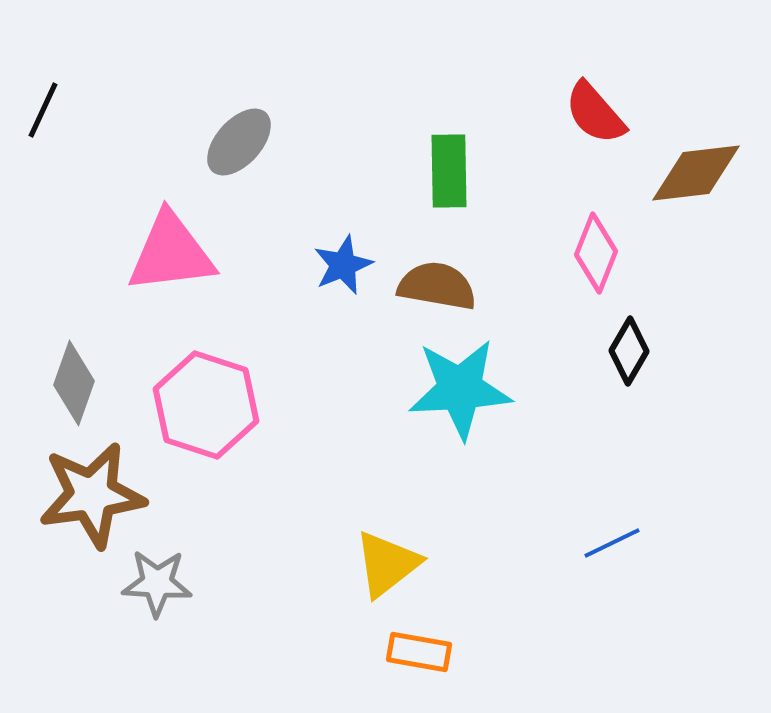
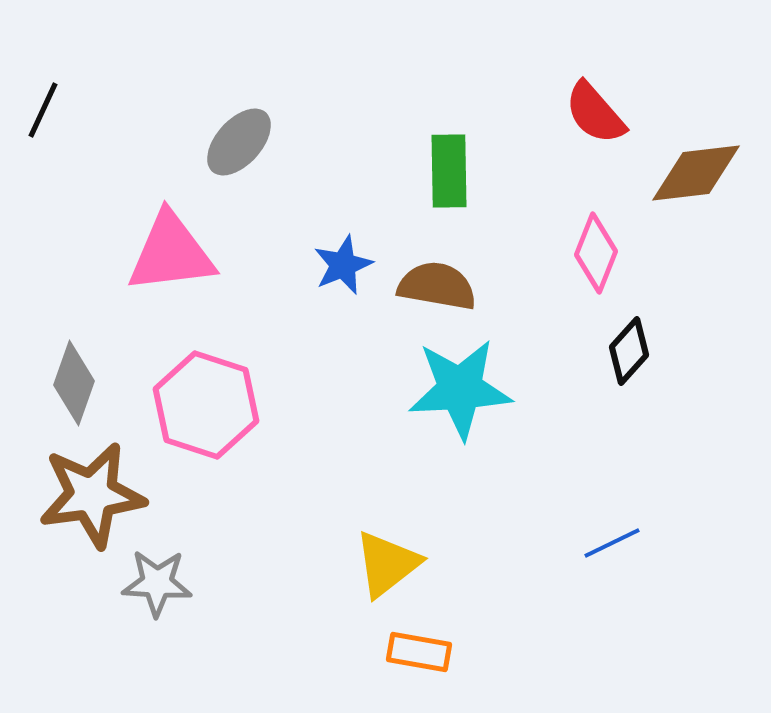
black diamond: rotated 12 degrees clockwise
